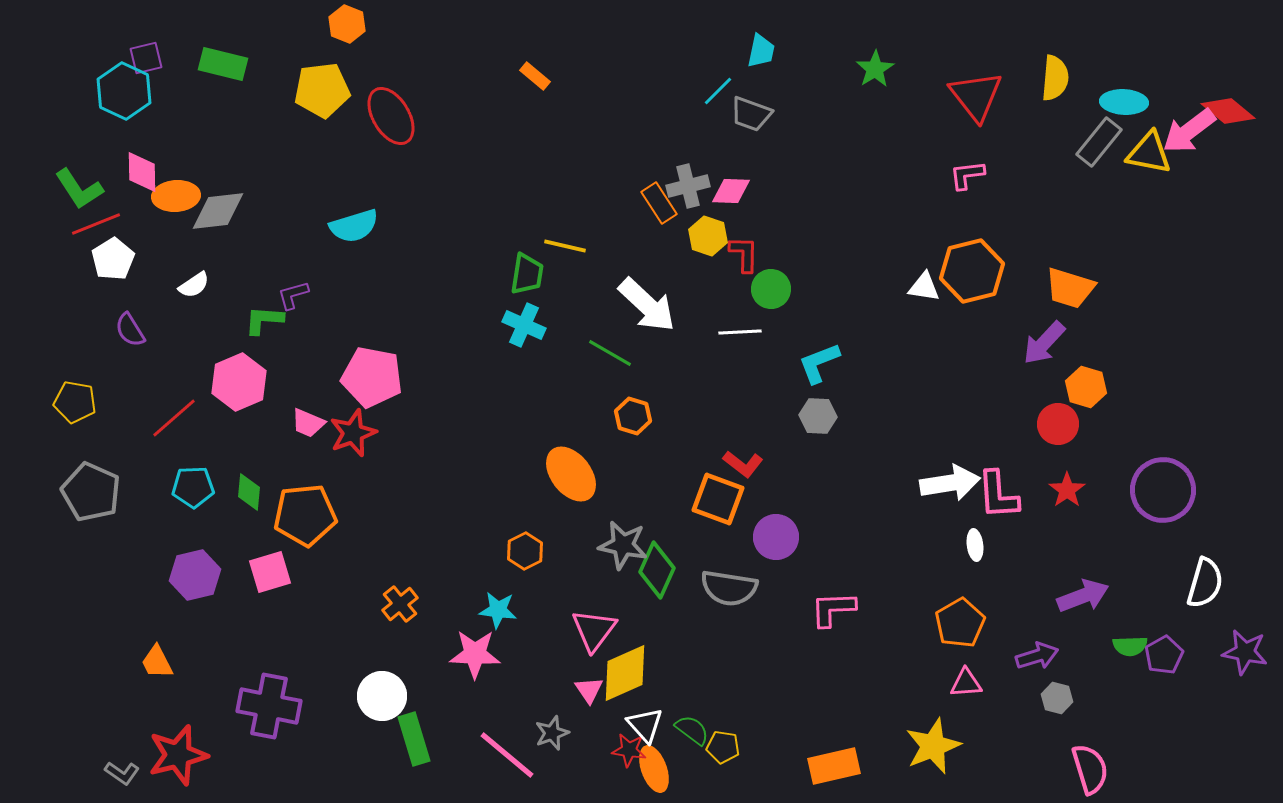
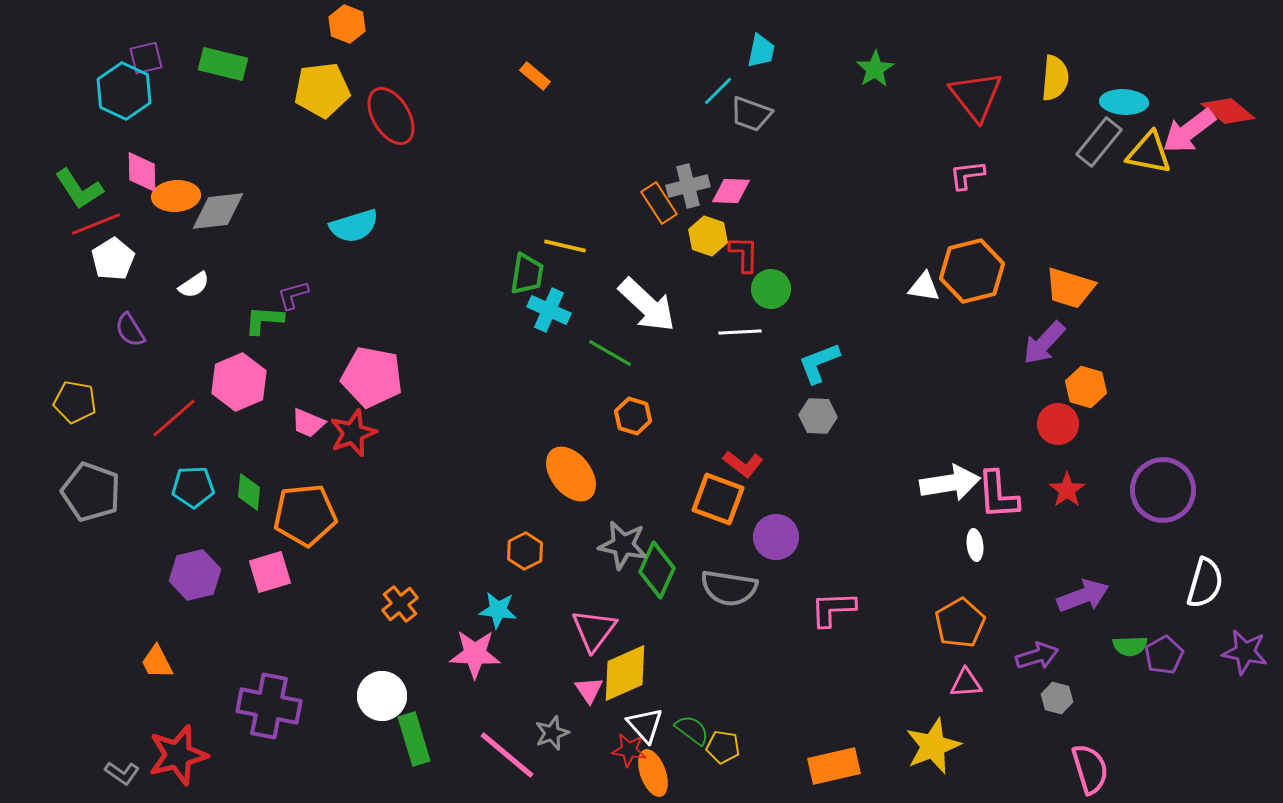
cyan cross at (524, 325): moved 25 px right, 15 px up
gray pentagon at (91, 492): rotated 4 degrees counterclockwise
orange ellipse at (654, 769): moved 1 px left, 4 px down
